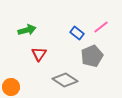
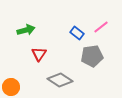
green arrow: moved 1 px left
gray pentagon: rotated 15 degrees clockwise
gray diamond: moved 5 px left
